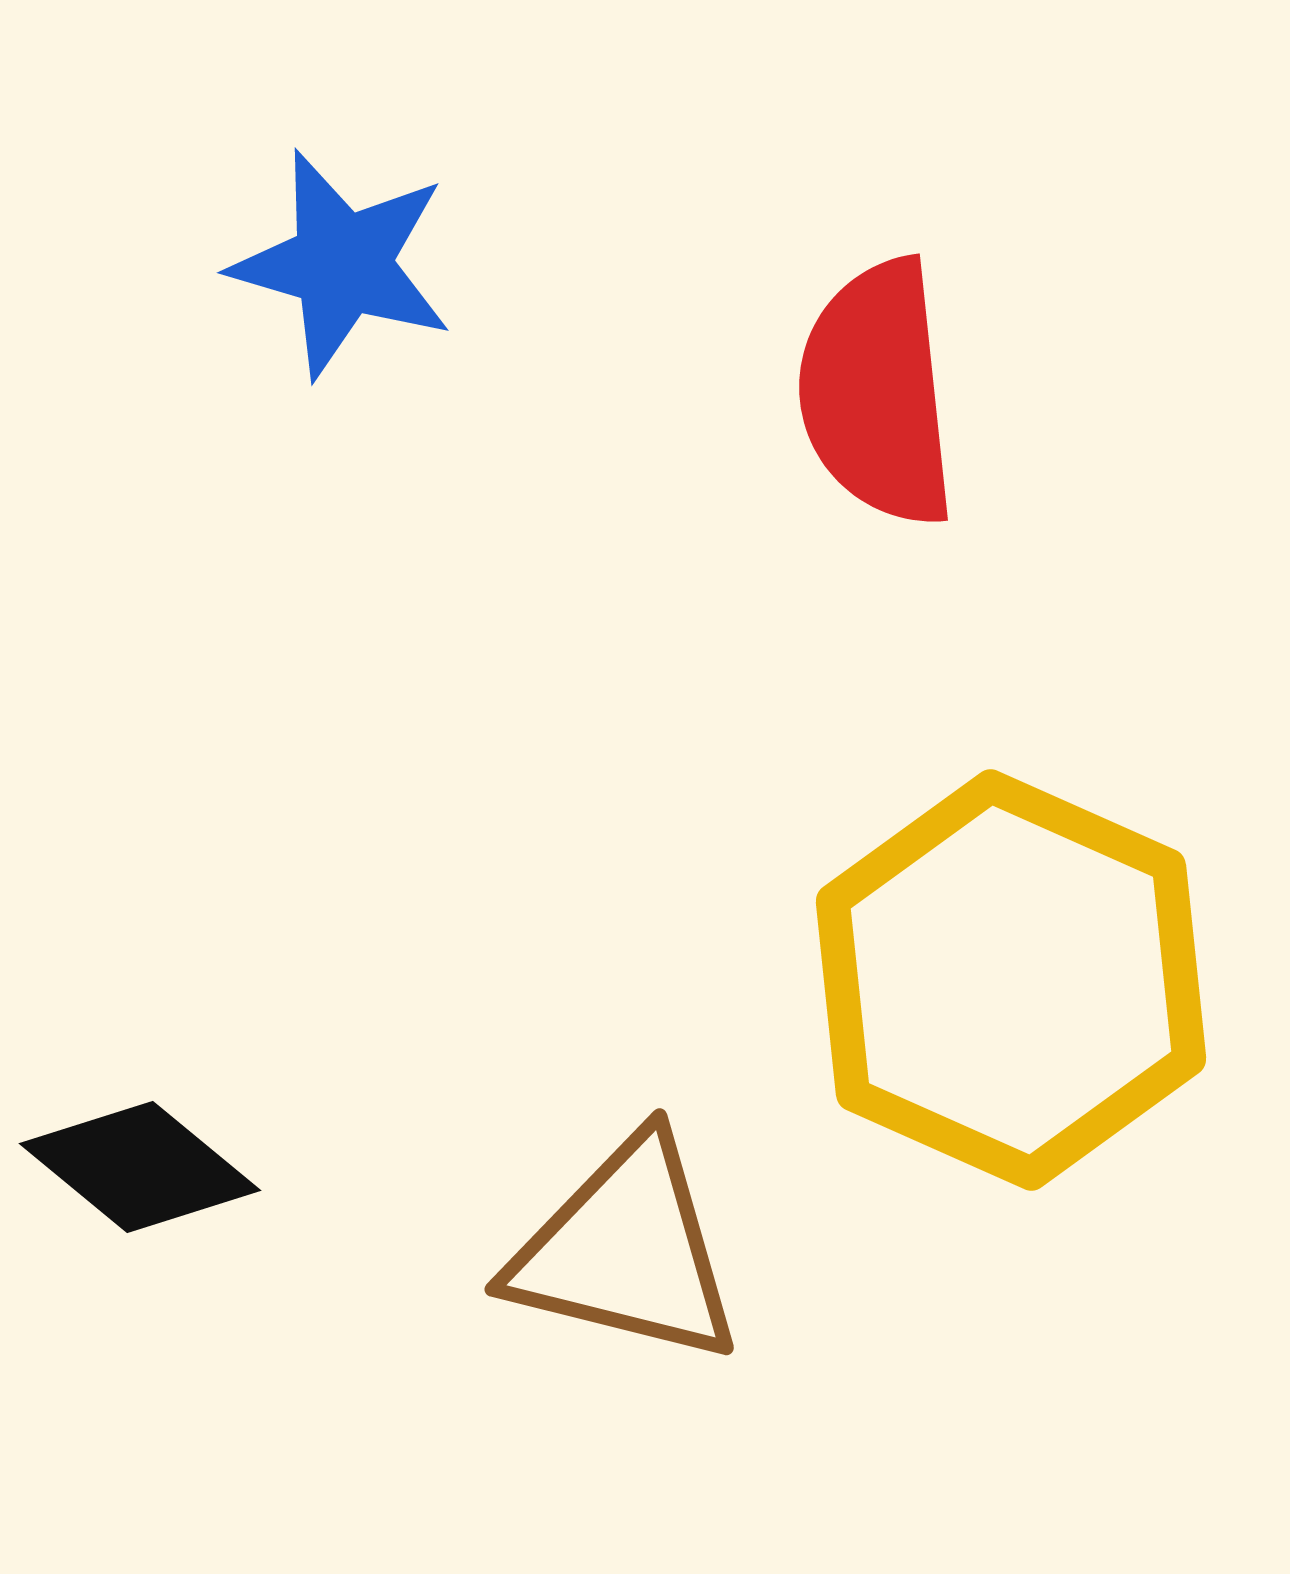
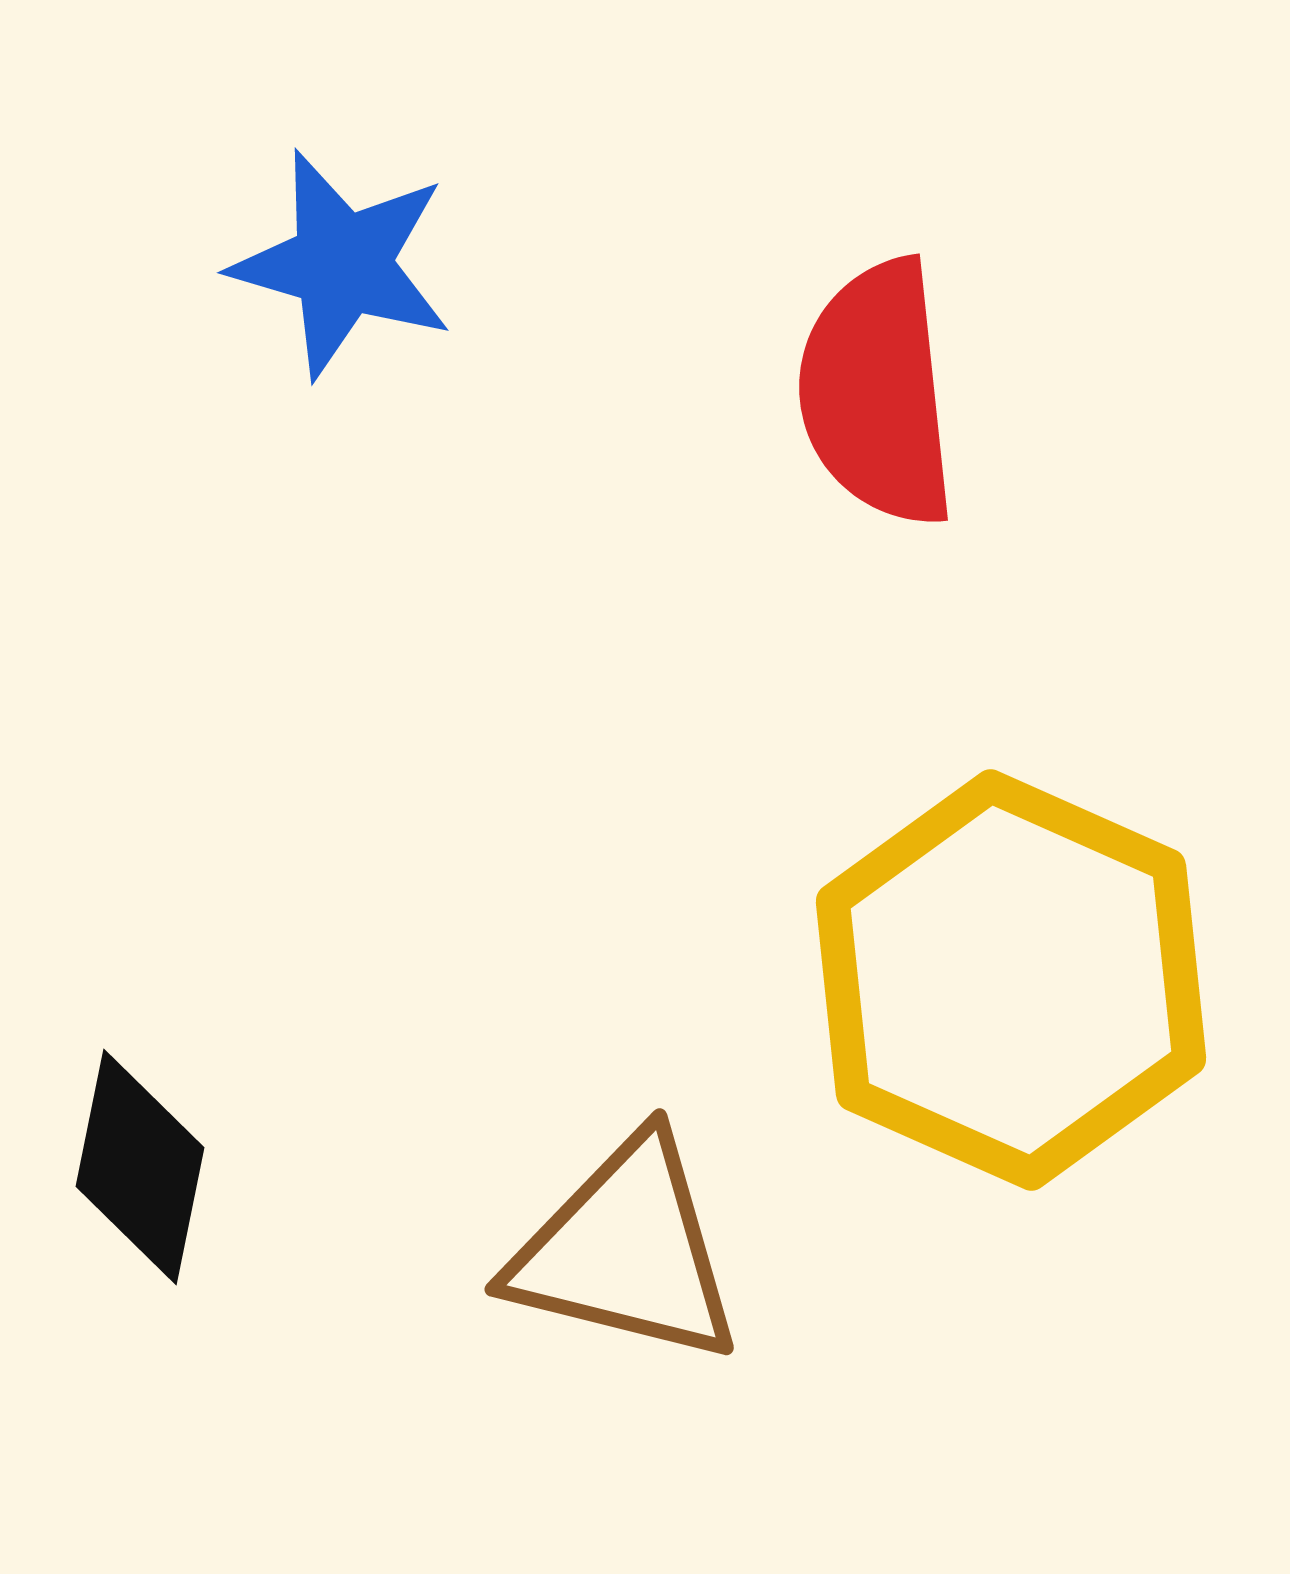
black diamond: rotated 62 degrees clockwise
